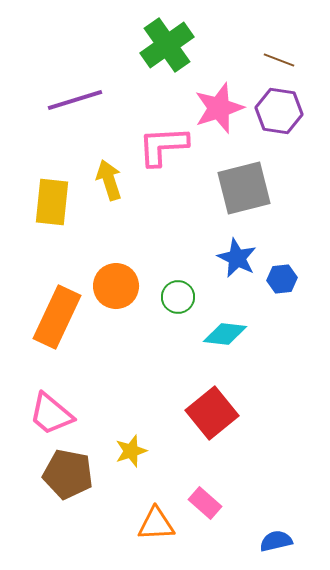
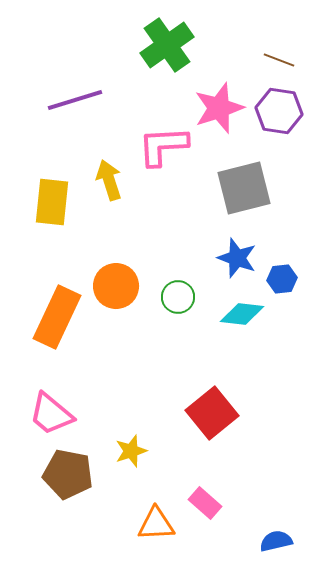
blue star: rotated 6 degrees counterclockwise
cyan diamond: moved 17 px right, 20 px up
